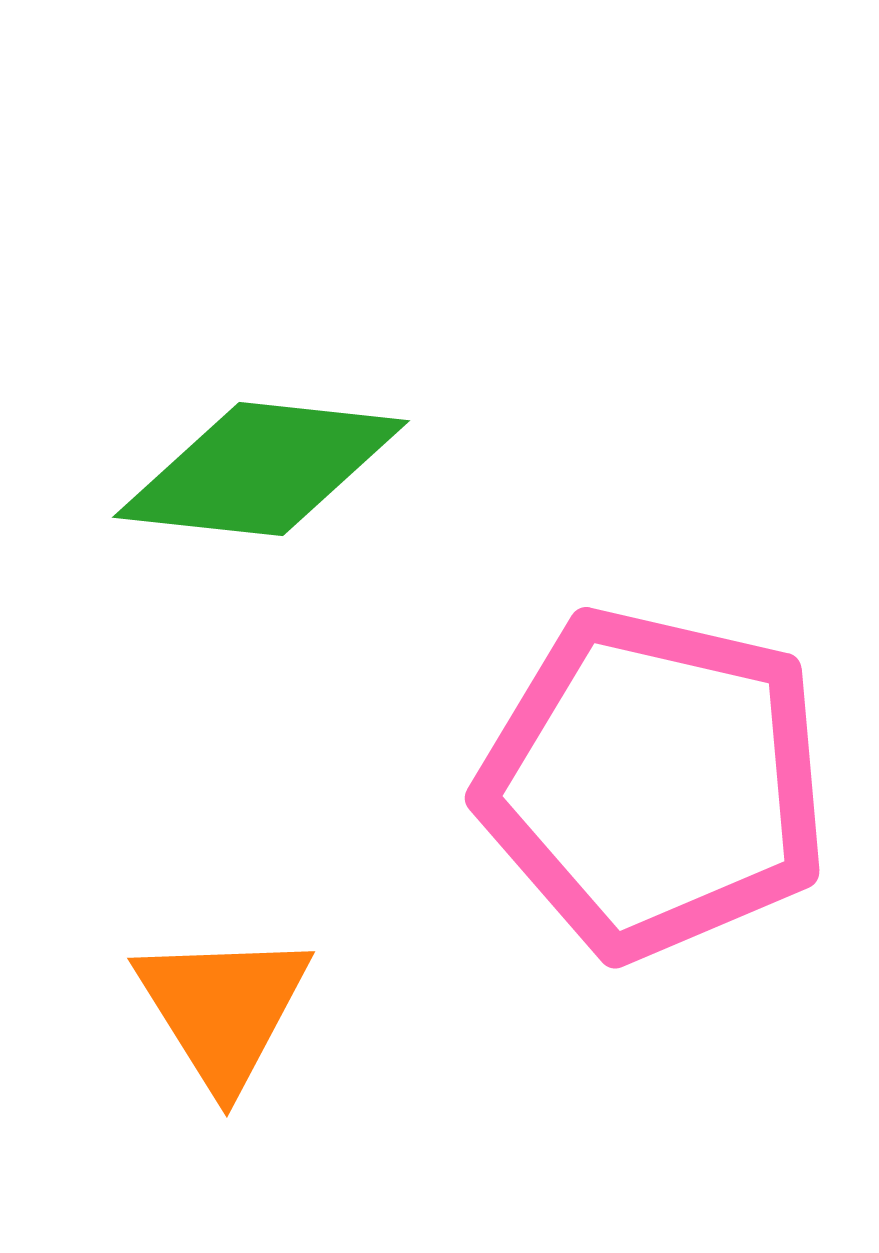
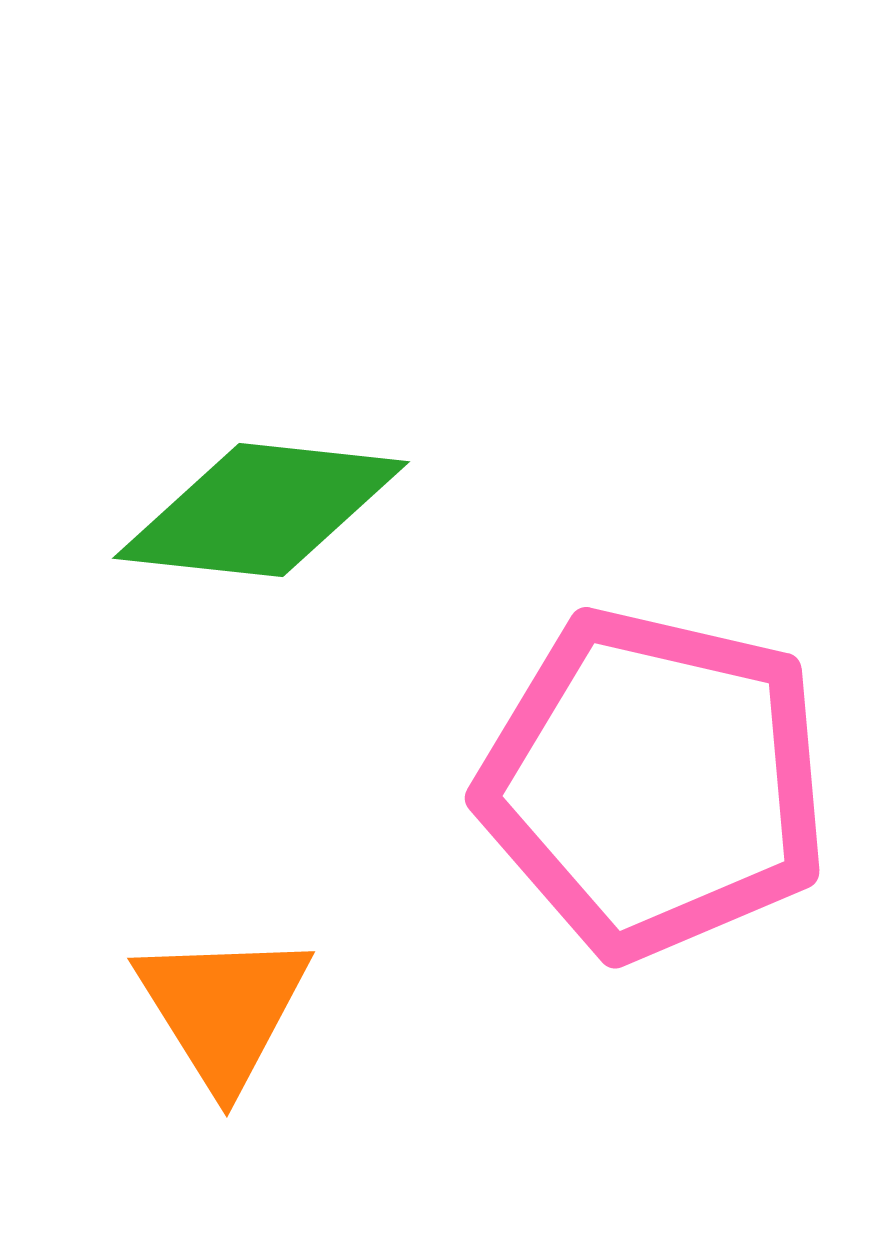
green diamond: moved 41 px down
